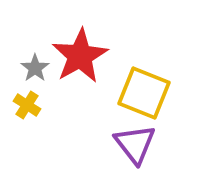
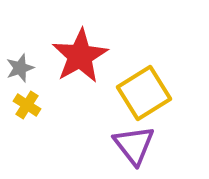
gray star: moved 15 px left; rotated 16 degrees clockwise
yellow square: rotated 36 degrees clockwise
purple triangle: moved 1 px left, 1 px down
